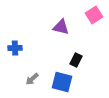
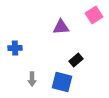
purple triangle: rotated 18 degrees counterclockwise
black rectangle: rotated 24 degrees clockwise
gray arrow: rotated 48 degrees counterclockwise
